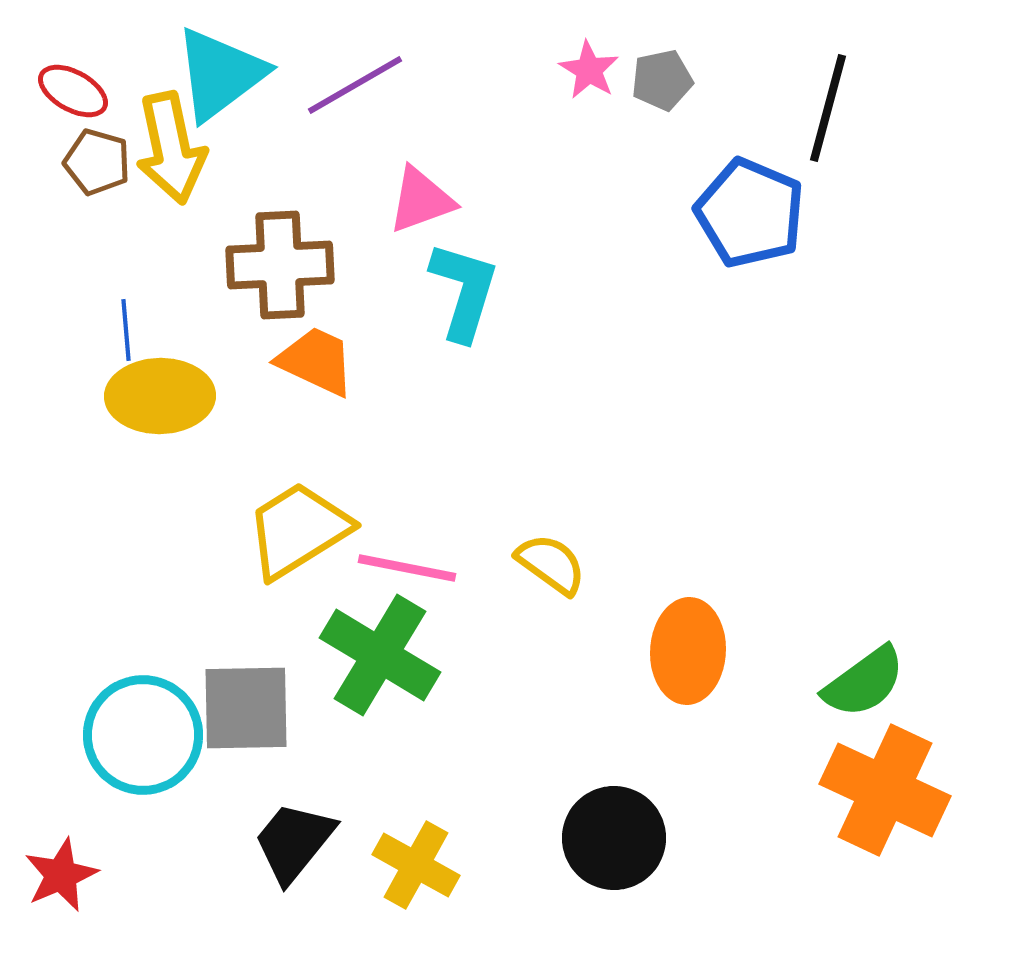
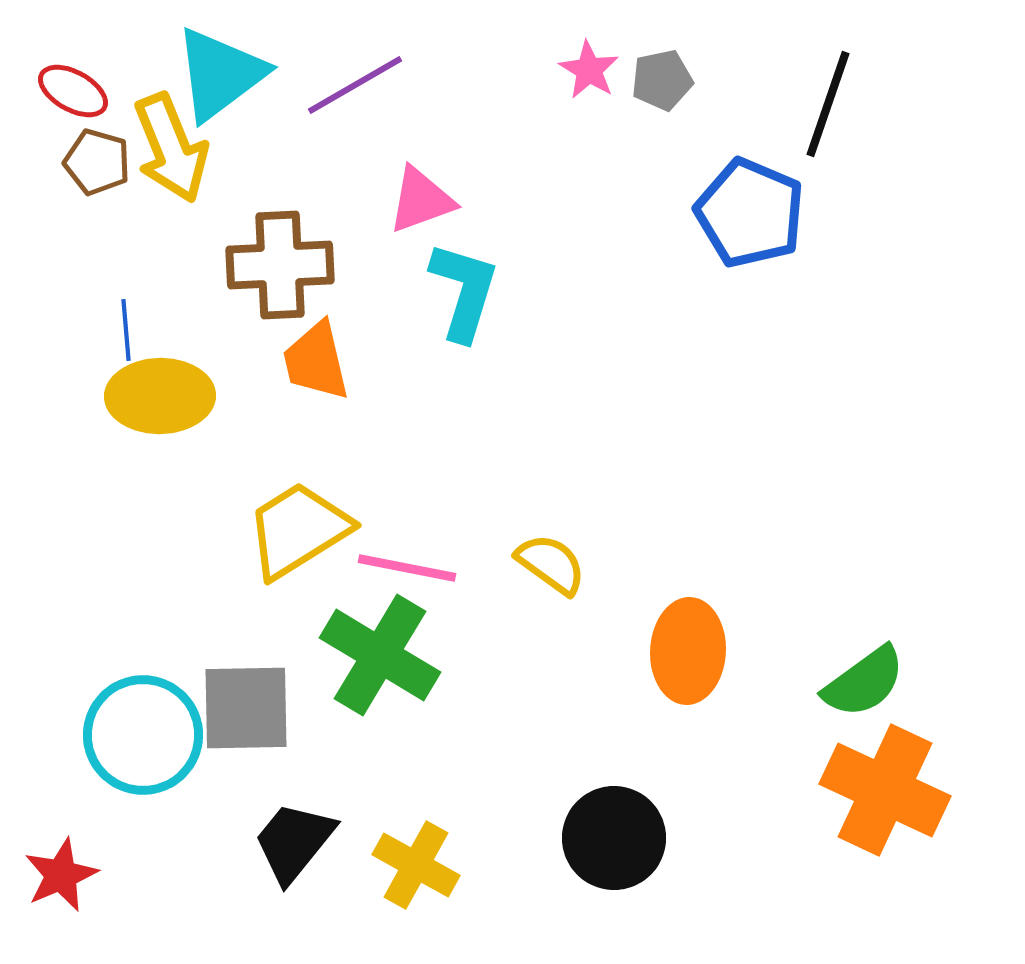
black line: moved 4 px up; rotated 4 degrees clockwise
yellow arrow: rotated 10 degrees counterclockwise
orange trapezoid: rotated 128 degrees counterclockwise
